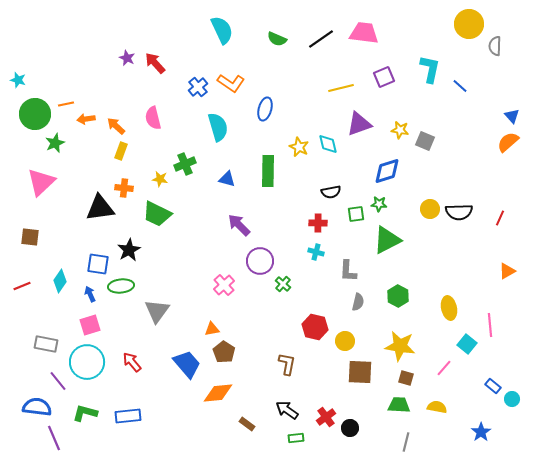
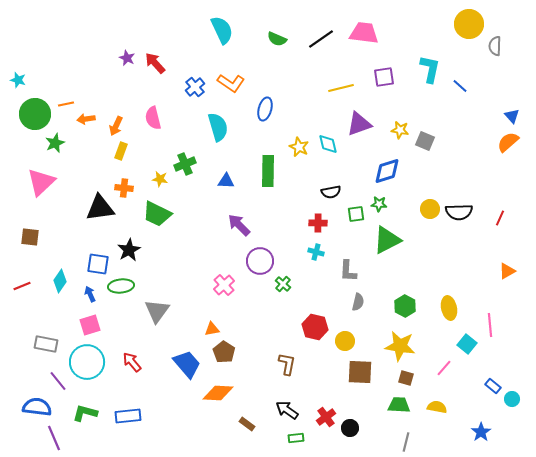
purple square at (384, 77): rotated 15 degrees clockwise
blue cross at (198, 87): moved 3 px left
orange arrow at (116, 126): rotated 108 degrees counterclockwise
blue triangle at (227, 179): moved 1 px left, 2 px down; rotated 12 degrees counterclockwise
green hexagon at (398, 296): moved 7 px right, 10 px down
orange diamond at (218, 393): rotated 8 degrees clockwise
